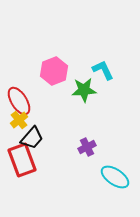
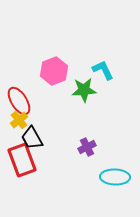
black trapezoid: rotated 110 degrees clockwise
cyan ellipse: rotated 32 degrees counterclockwise
